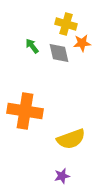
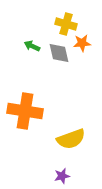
green arrow: rotated 28 degrees counterclockwise
